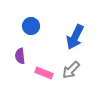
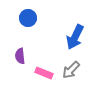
blue circle: moved 3 px left, 8 px up
